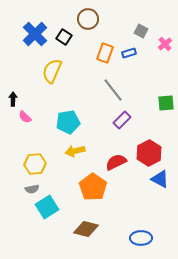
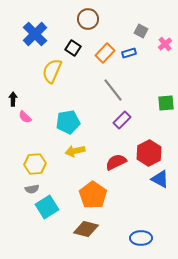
black square: moved 9 px right, 11 px down
orange rectangle: rotated 24 degrees clockwise
orange pentagon: moved 8 px down
